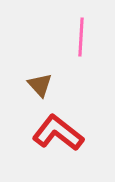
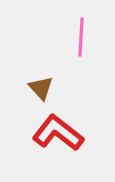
brown triangle: moved 1 px right, 3 px down
